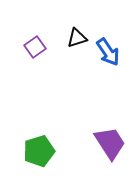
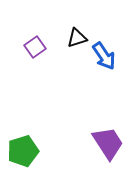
blue arrow: moved 4 px left, 4 px down
purple trapezoid: moved 2 px left
green pentagon: moved 16 px left
